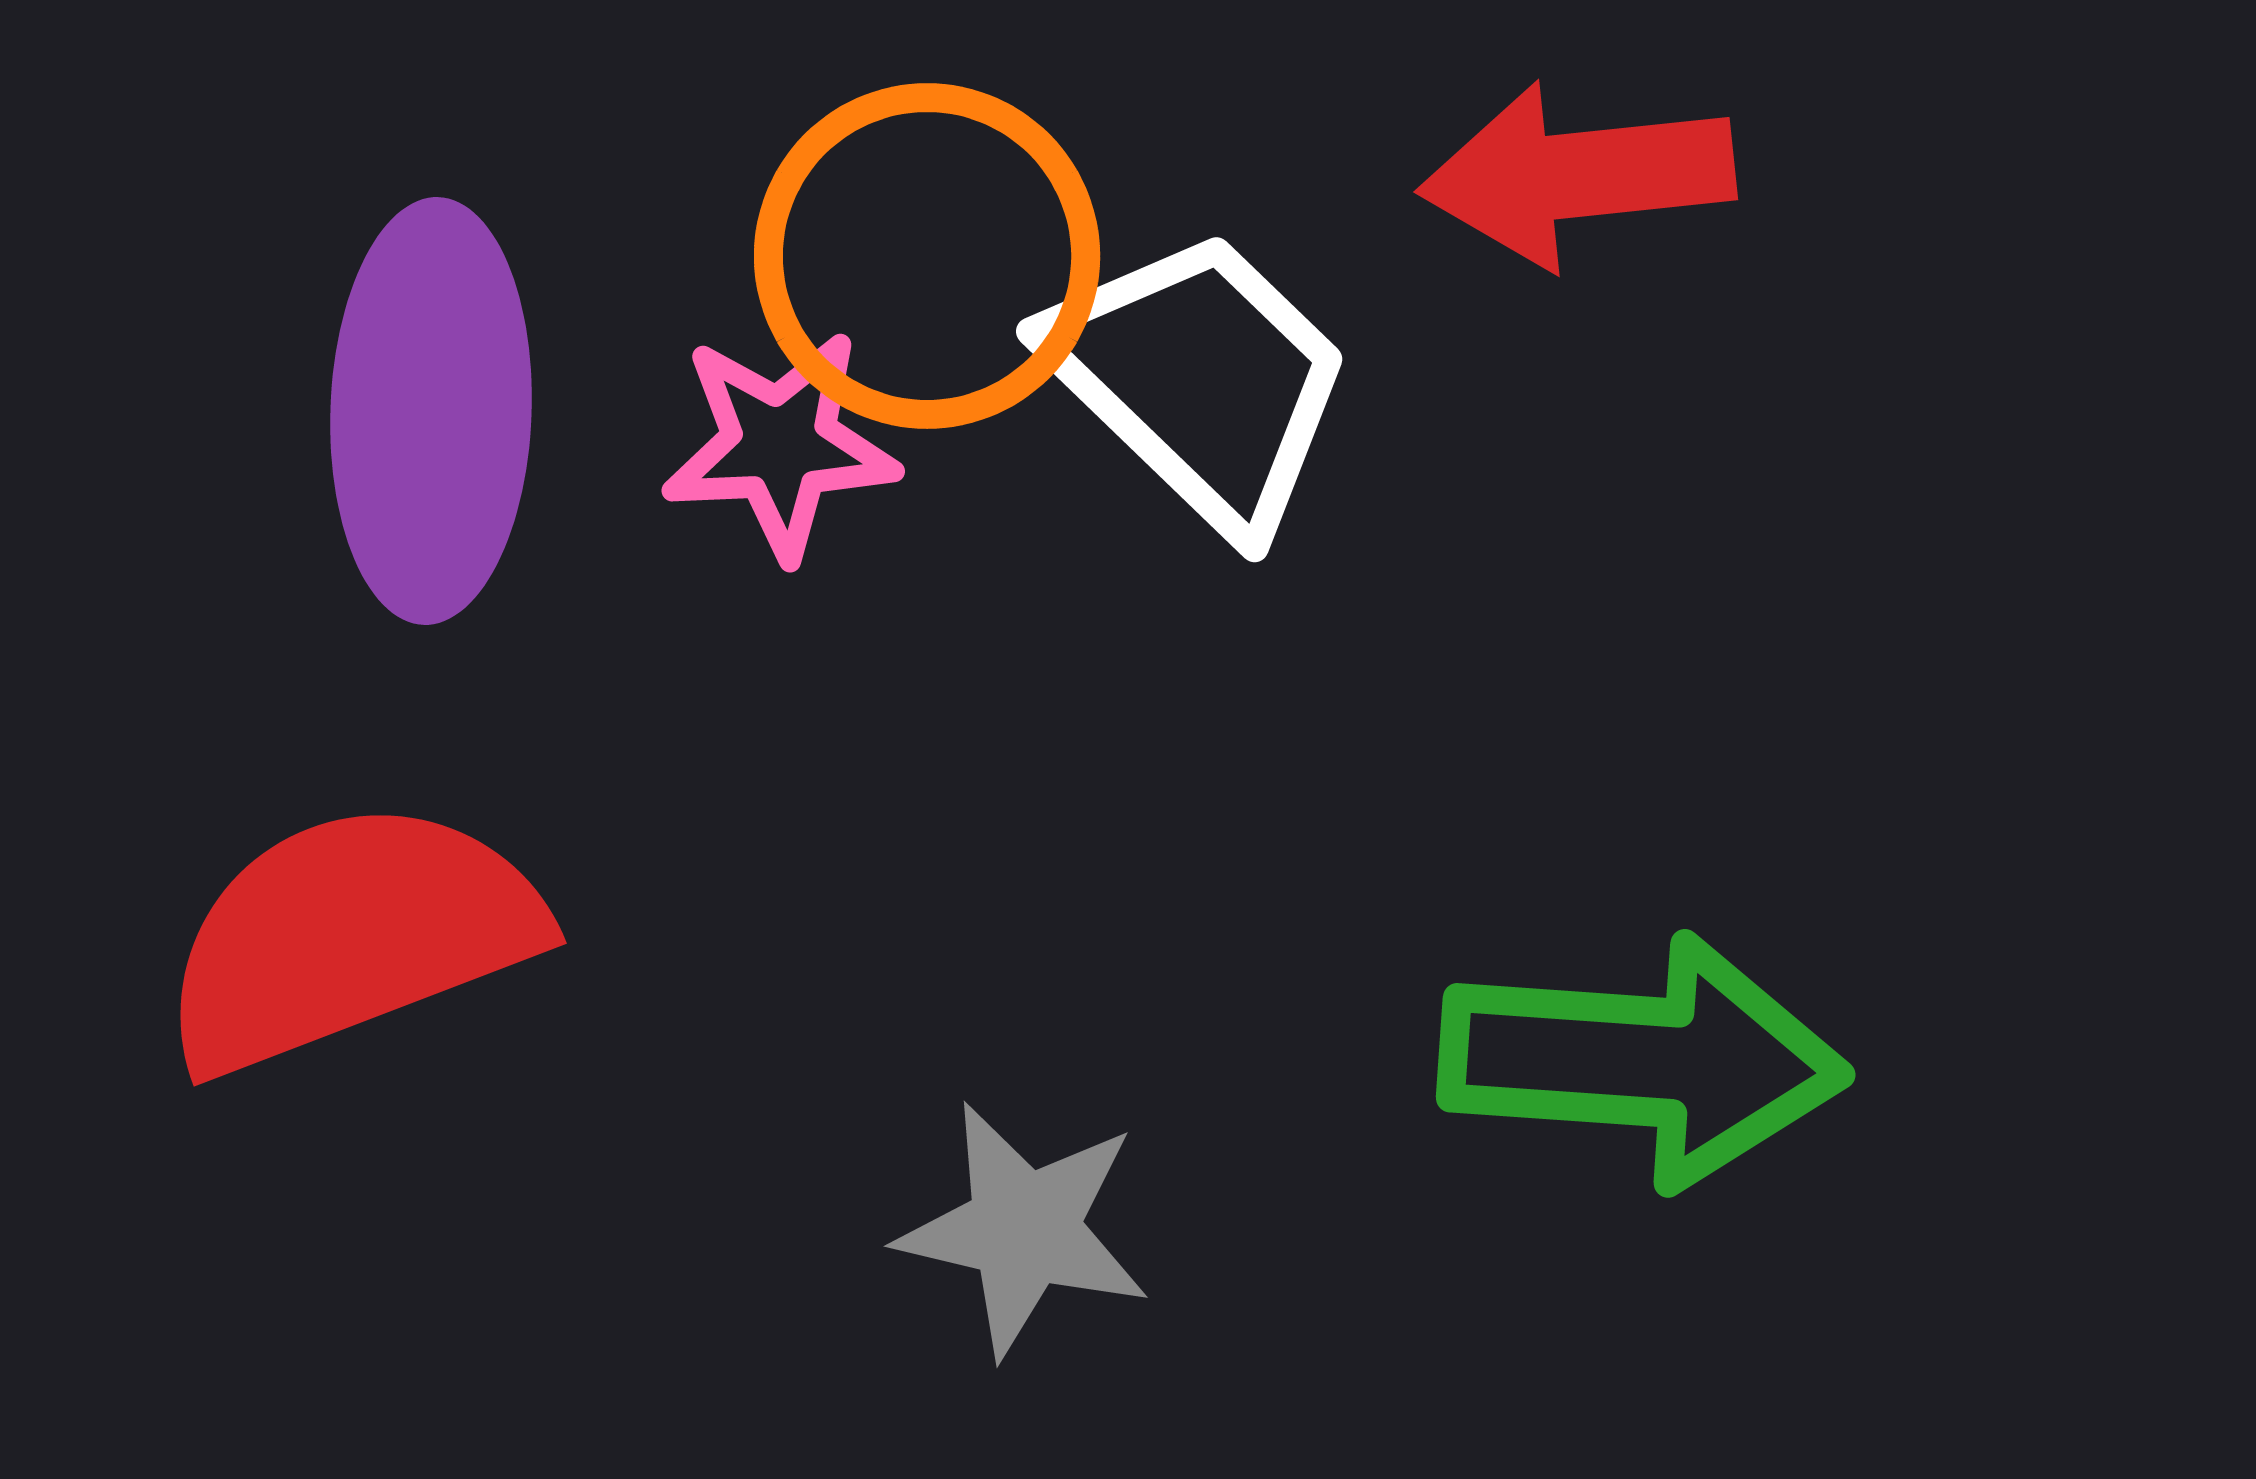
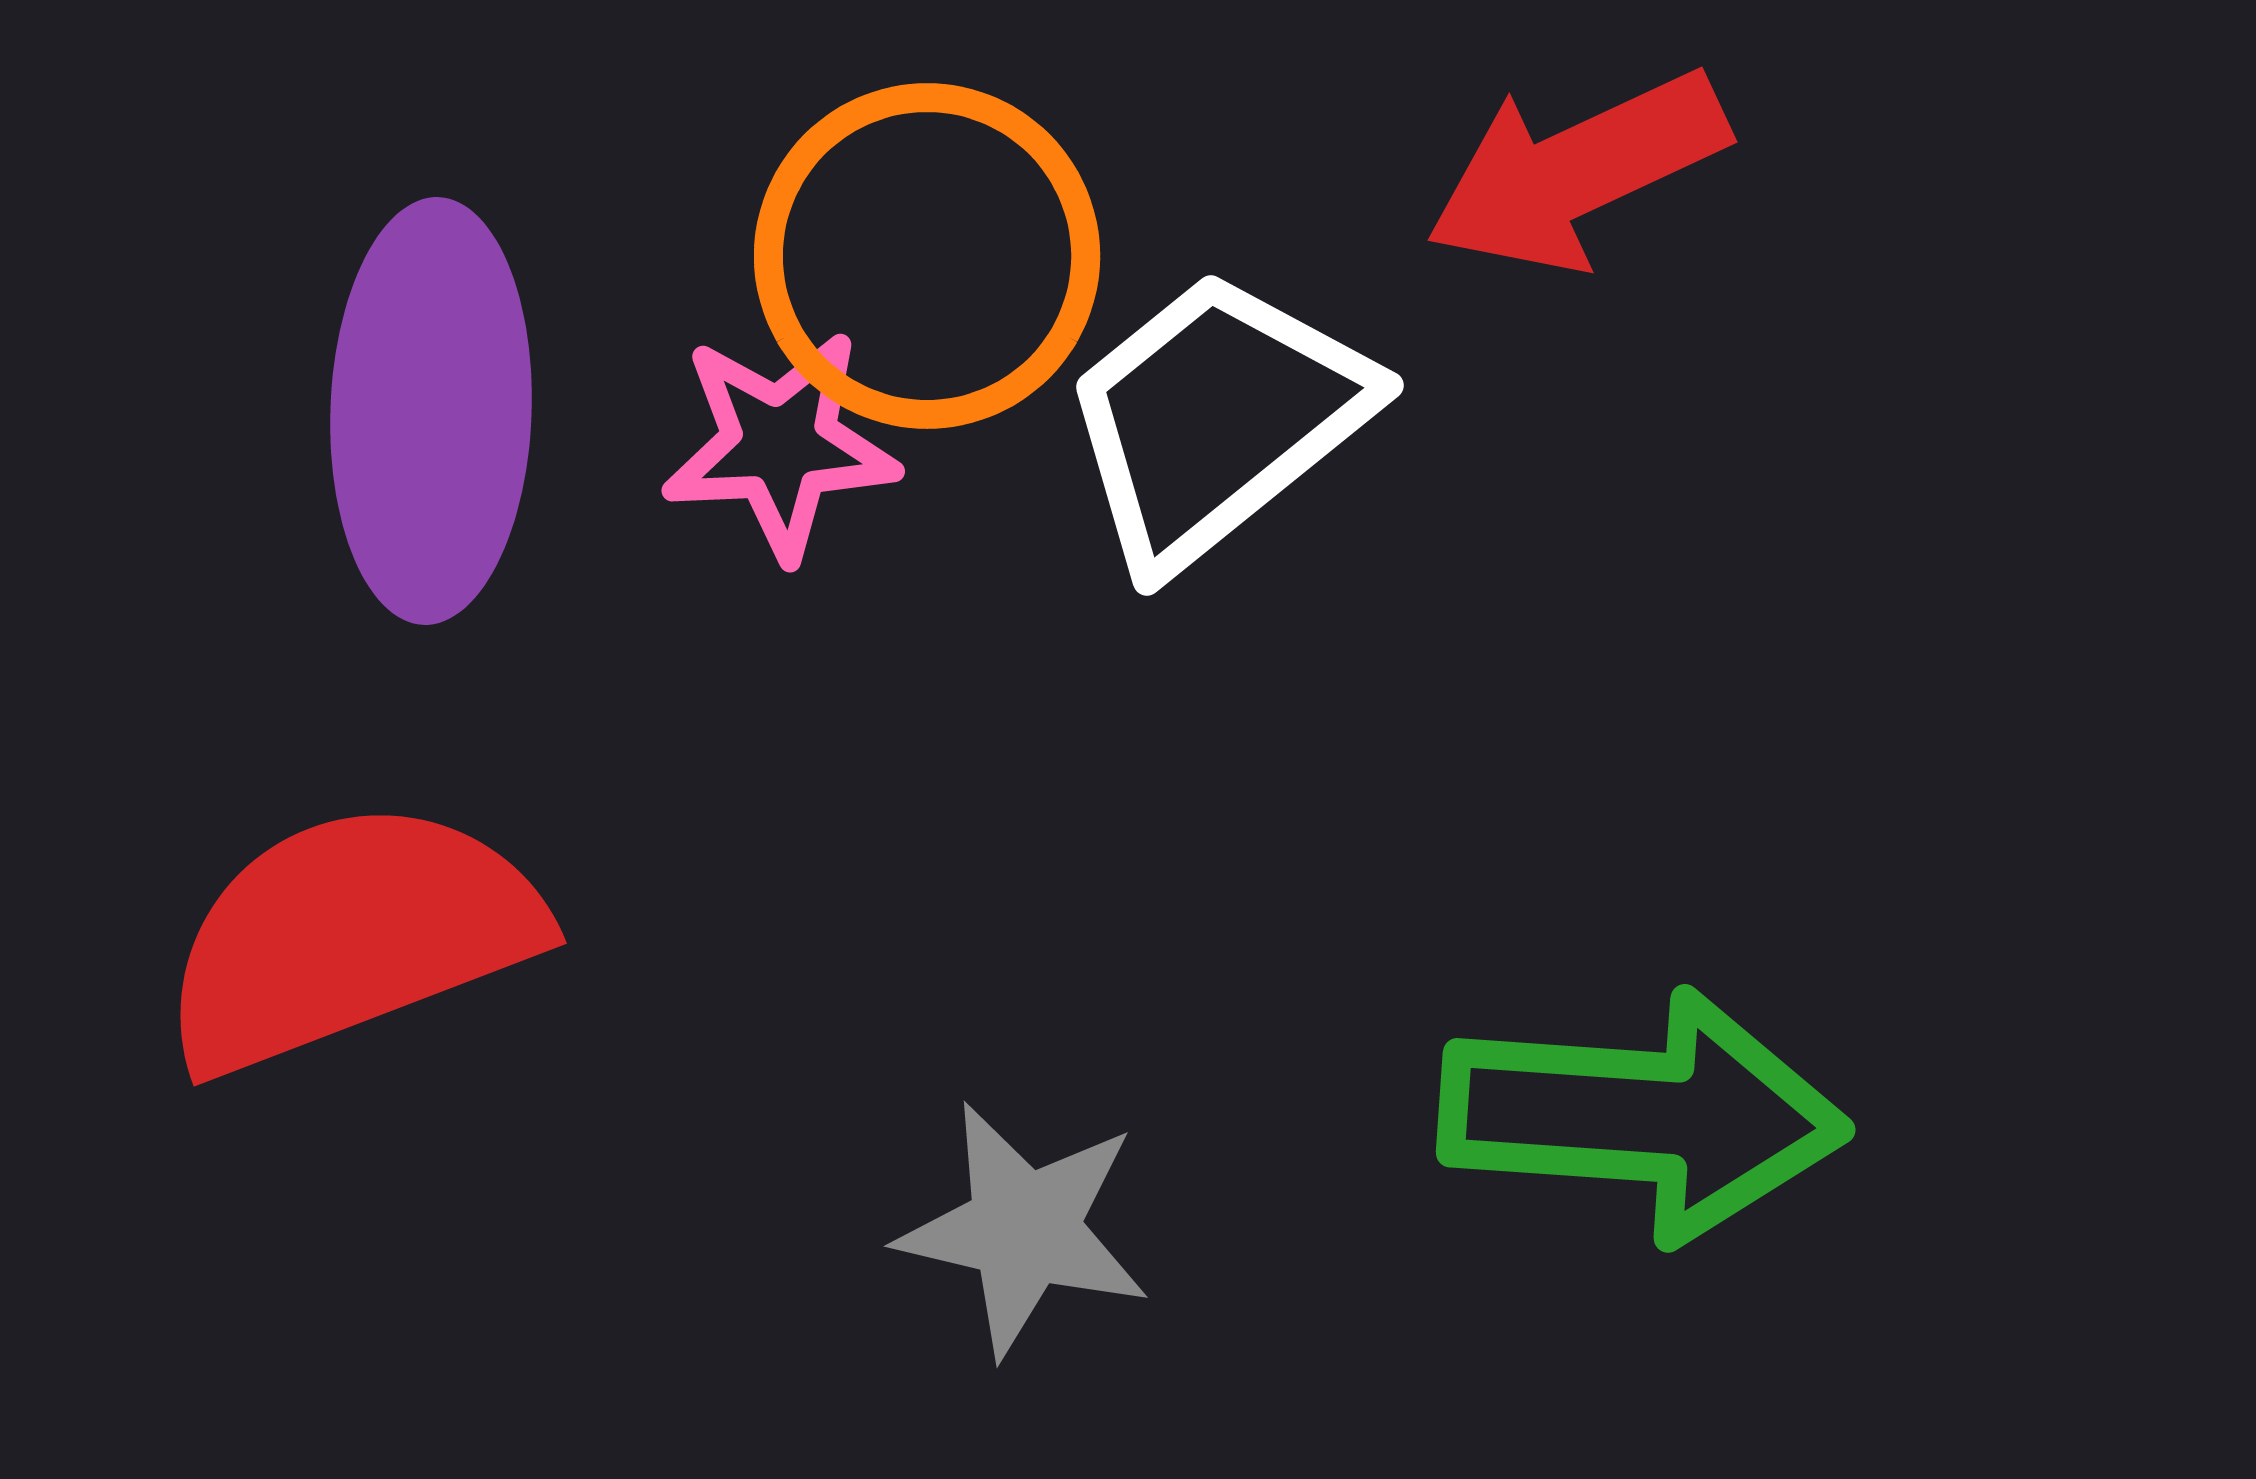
red arrow: moved 4 px up; rotated 19 degrees counterclockwise
white trapezoid: moved 16 px right, 39 px down; rotated 83 degrees counterclockwise
green arrow: moved 55 px down
